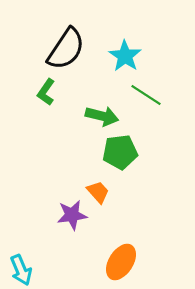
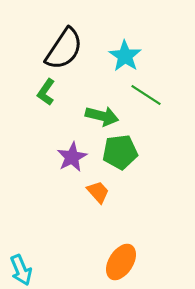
black semicircle: moved 2 px left
purple star: moved 58 px up; rotated 20 degrees counterclockwise
